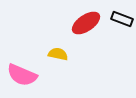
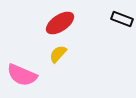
red ellipse: moved 26 px left
yellow semicircle: rotated 60 degrees counterclockwise
